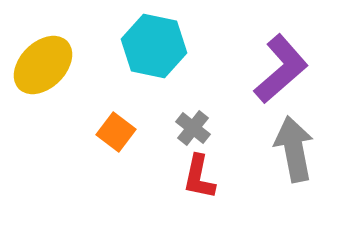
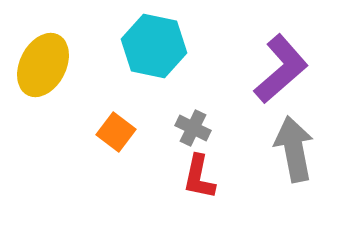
yellow ellipse: rotated 18 degrees counterclockwise
gray cross: rotated 12 degrees counterclockwise
